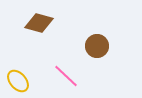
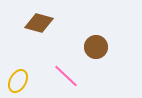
brown circle: moved 1 px left, 1 px down
yellow ellipse: rotated 70 degrees clockwise
